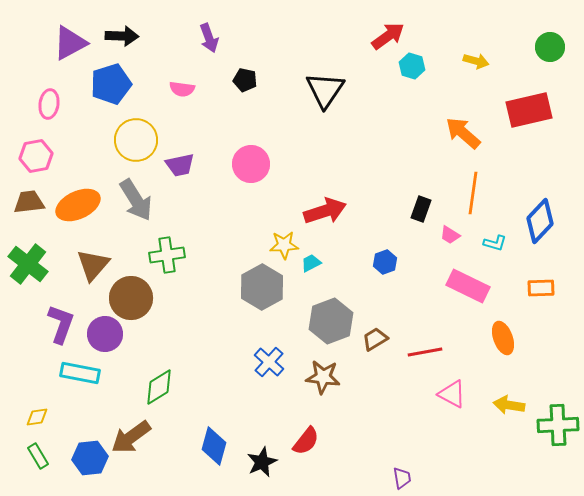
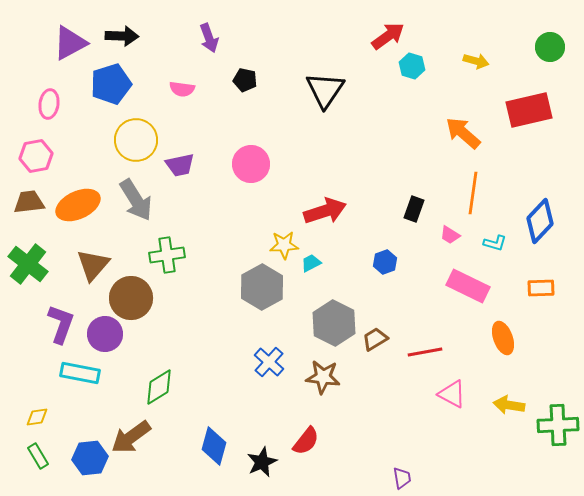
black rectangle at (421, 209): moved 7 px left
gray hexagon at (331, 321): moved 3 px right, 2 px down; rotated 12 degrees counterclockwise
